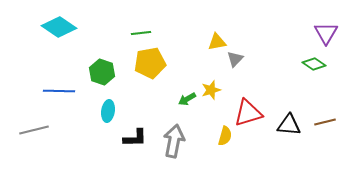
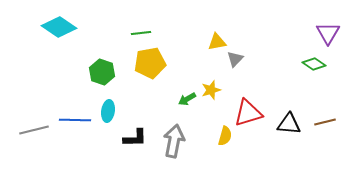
purple triangle: moved 2 px right
blue line: moved 16 px right, 29 px down
black triangle: moved 1 px up
